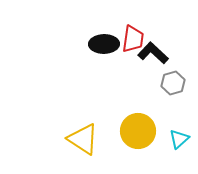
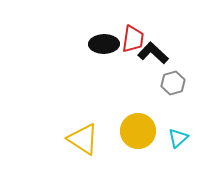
cyan triangle: moved 1 px left, 1 px up
